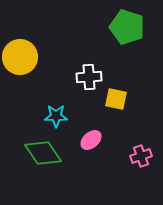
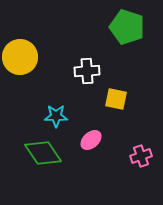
white cross: moved 2 px left, 6 px up
